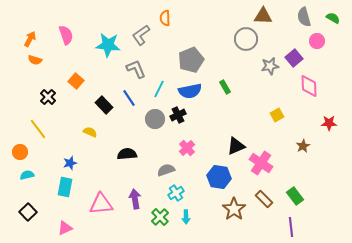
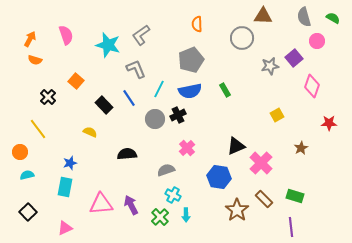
orange semicircle at (165, 18): moved 32 px right, 6 px down
gray circle at (246, 39): moved 4 px left, 1 px up
cyan star at (108, 45): rotated 10 degrees clockwise
pink diamond at (309, 86): moved 3 px right; rotated 20 degrees clockwise
green rectangle at (225, 87): moved 3 px down
brown star at (303, 146): moved 2 px left, 2 px down
pink cross at (261, 163): rotated 10 degrees clockwise
cyan cross at (176, 193): moved 3 px left, 2 px down; rotated 28 degrees counterclockwise
green rectangle at (295, 196): rotated 36 degrees counterclockwise
purple arrow at (135, 199): moved 4 px left, 6 px down; rotated 18 degrees counterclockwise
brown star at (234, 209): moved 3 px right, 1 px down
cyan arrow at (186, 217): moved 2 px up
